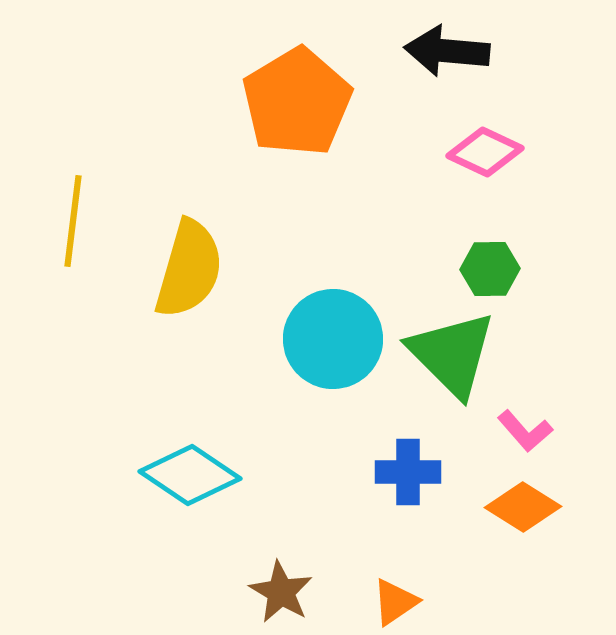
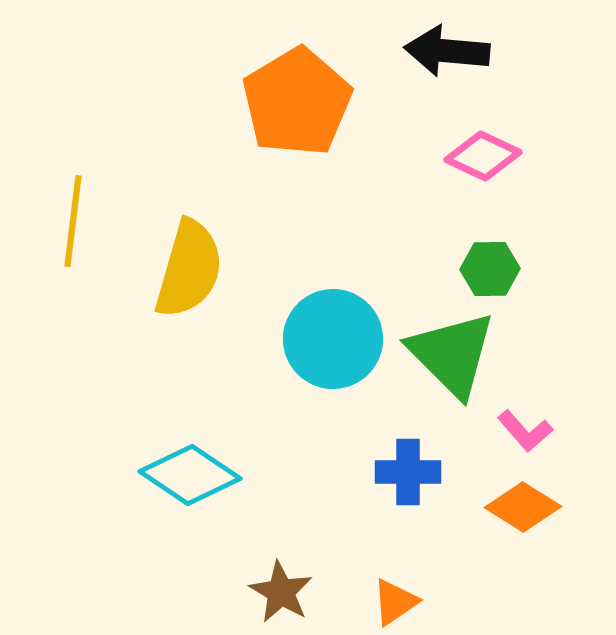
pink diamond: moved 2 px left, 4 px down
